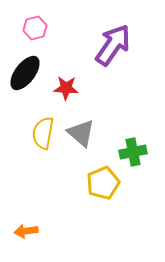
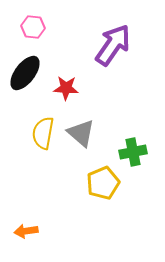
pink hexagon: moved 2 px left, 1 px up; rotated 20 degrees clockwise
